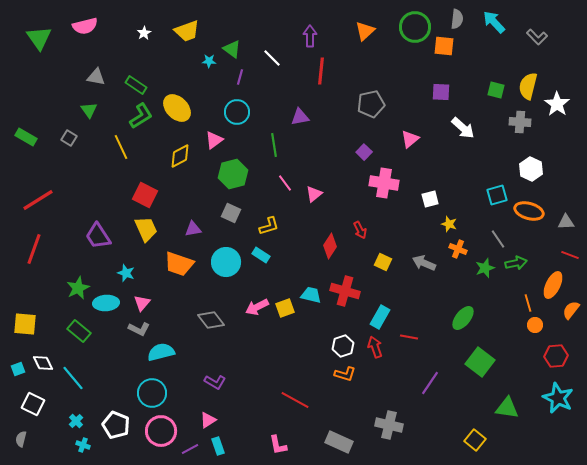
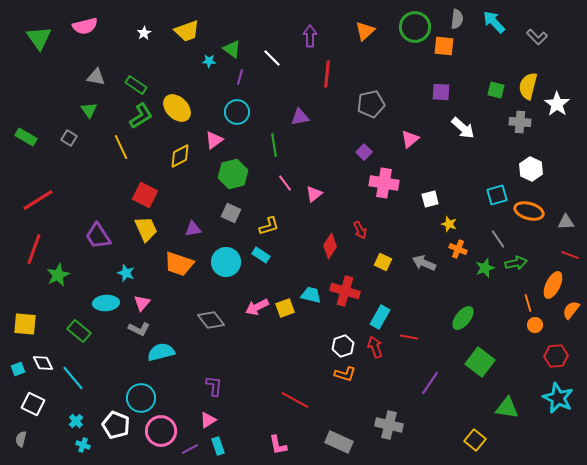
red line at (321, 71): moved 6 px right, 3 px down
green star at (78, 288): moved 20 px left, 13 px up
purple L-shape at (215, 382): moved 1 px left, 4 px down; rotated 115 degrees counterclockwise
cyan circle at (152, 393): moved 11 px left, 5 px down
